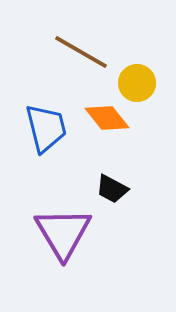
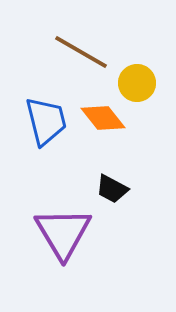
orange diamond: moved 4 px left
blue trapezoid: moved 7 px up
